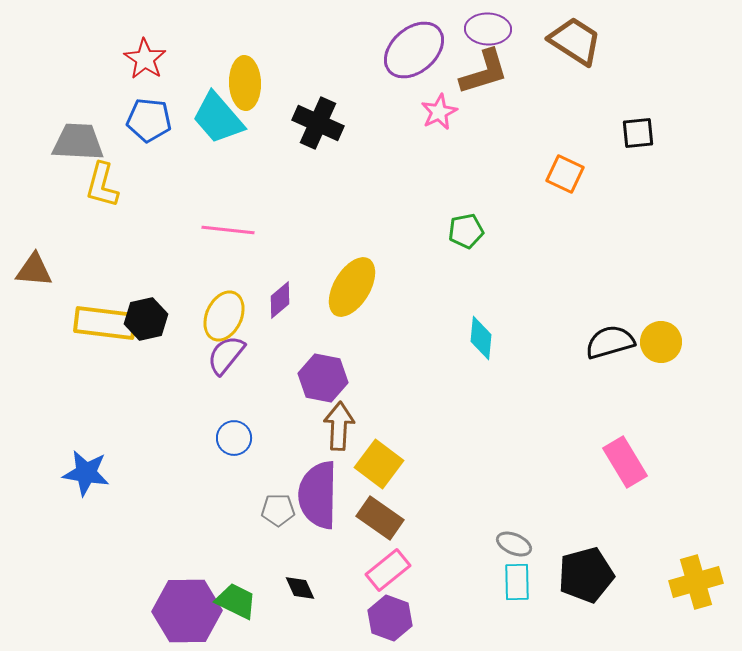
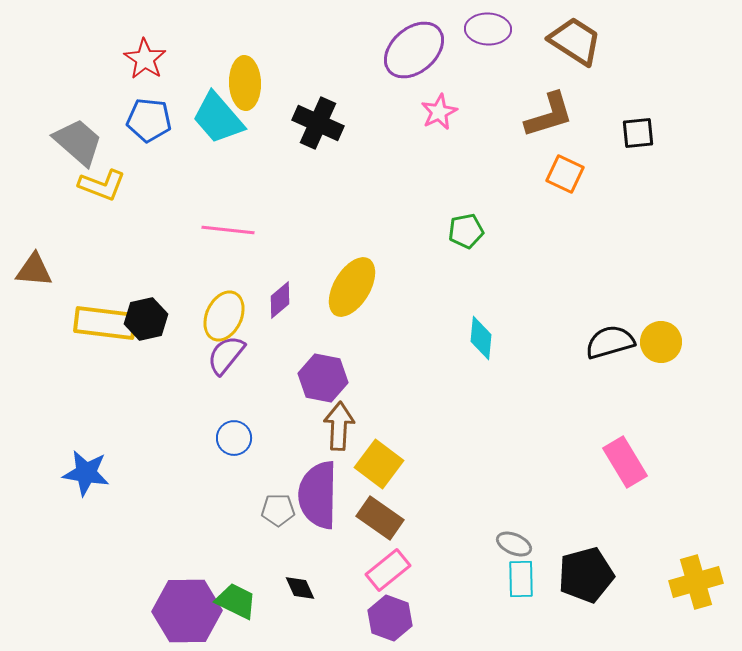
brown L-shape at (484, 72): moved 65 px right, 43 px down
gray trapezoid at (78, 142): rotated 38 degrees clockwise
yellow L-shape at (102, 185): rotated 84 degrees counterclockwise
cyan rectangle at (517, 582): moved 4 px right, 3 px up
